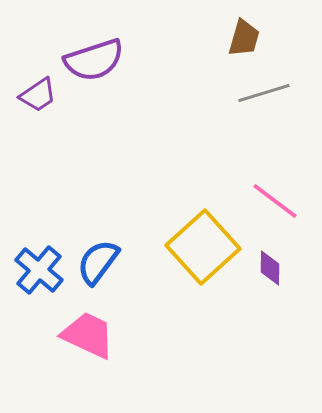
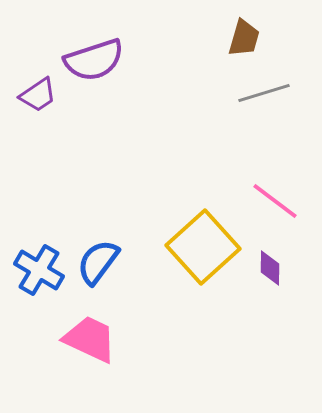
blue cross: rotated 9 degrees counterclockwise
pink trapezoid: moved 2 px right, 4 px down
